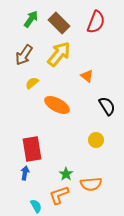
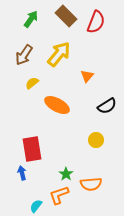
brown rectangle: moved 7 px right, 7 px up
orange triangle: rotated 32 degrees clockwise
black semicircle: rotated 90 degrees clockwise
blue arrow: moved 3 px left; rotated 24 degrees counterclockwise
cyan semicircle: rotated 112 degrees counterclockwise
